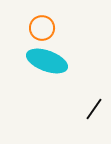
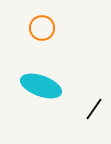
cyan ellipse: moved 6 px left, 25 px down
